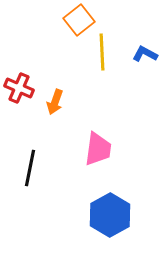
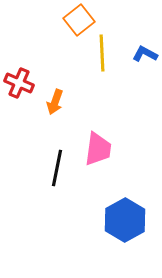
yellow line: moved 1 px down
red cross: moved 5 px up
black line: moved 27 px right
blue hexagon: moved 15 px right, 5 px down
